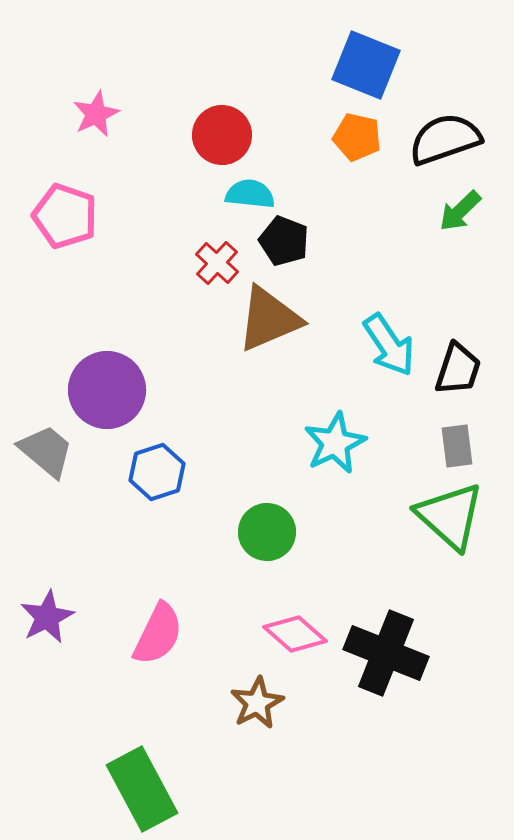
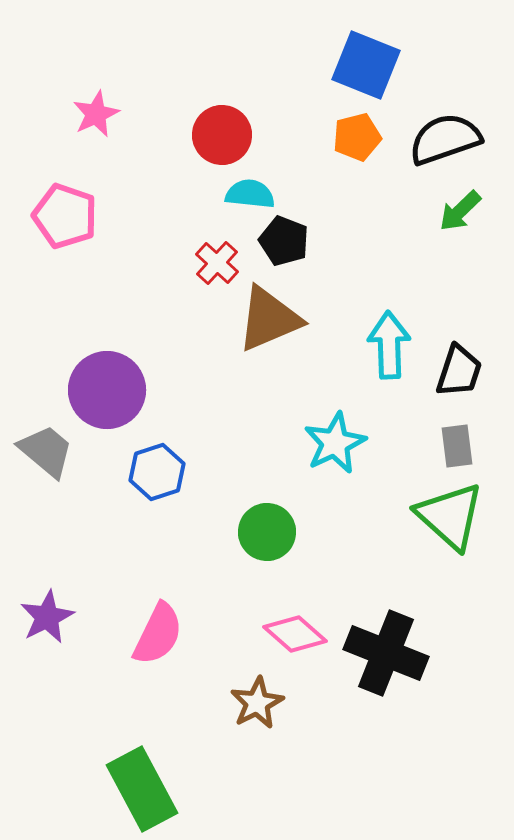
orange pentagon: rotated 27 degrees counterclockwise
cyan arrow: rotated 148 degrees counterclockwise
black trapezoid: moved 1 px right, 2 px down
